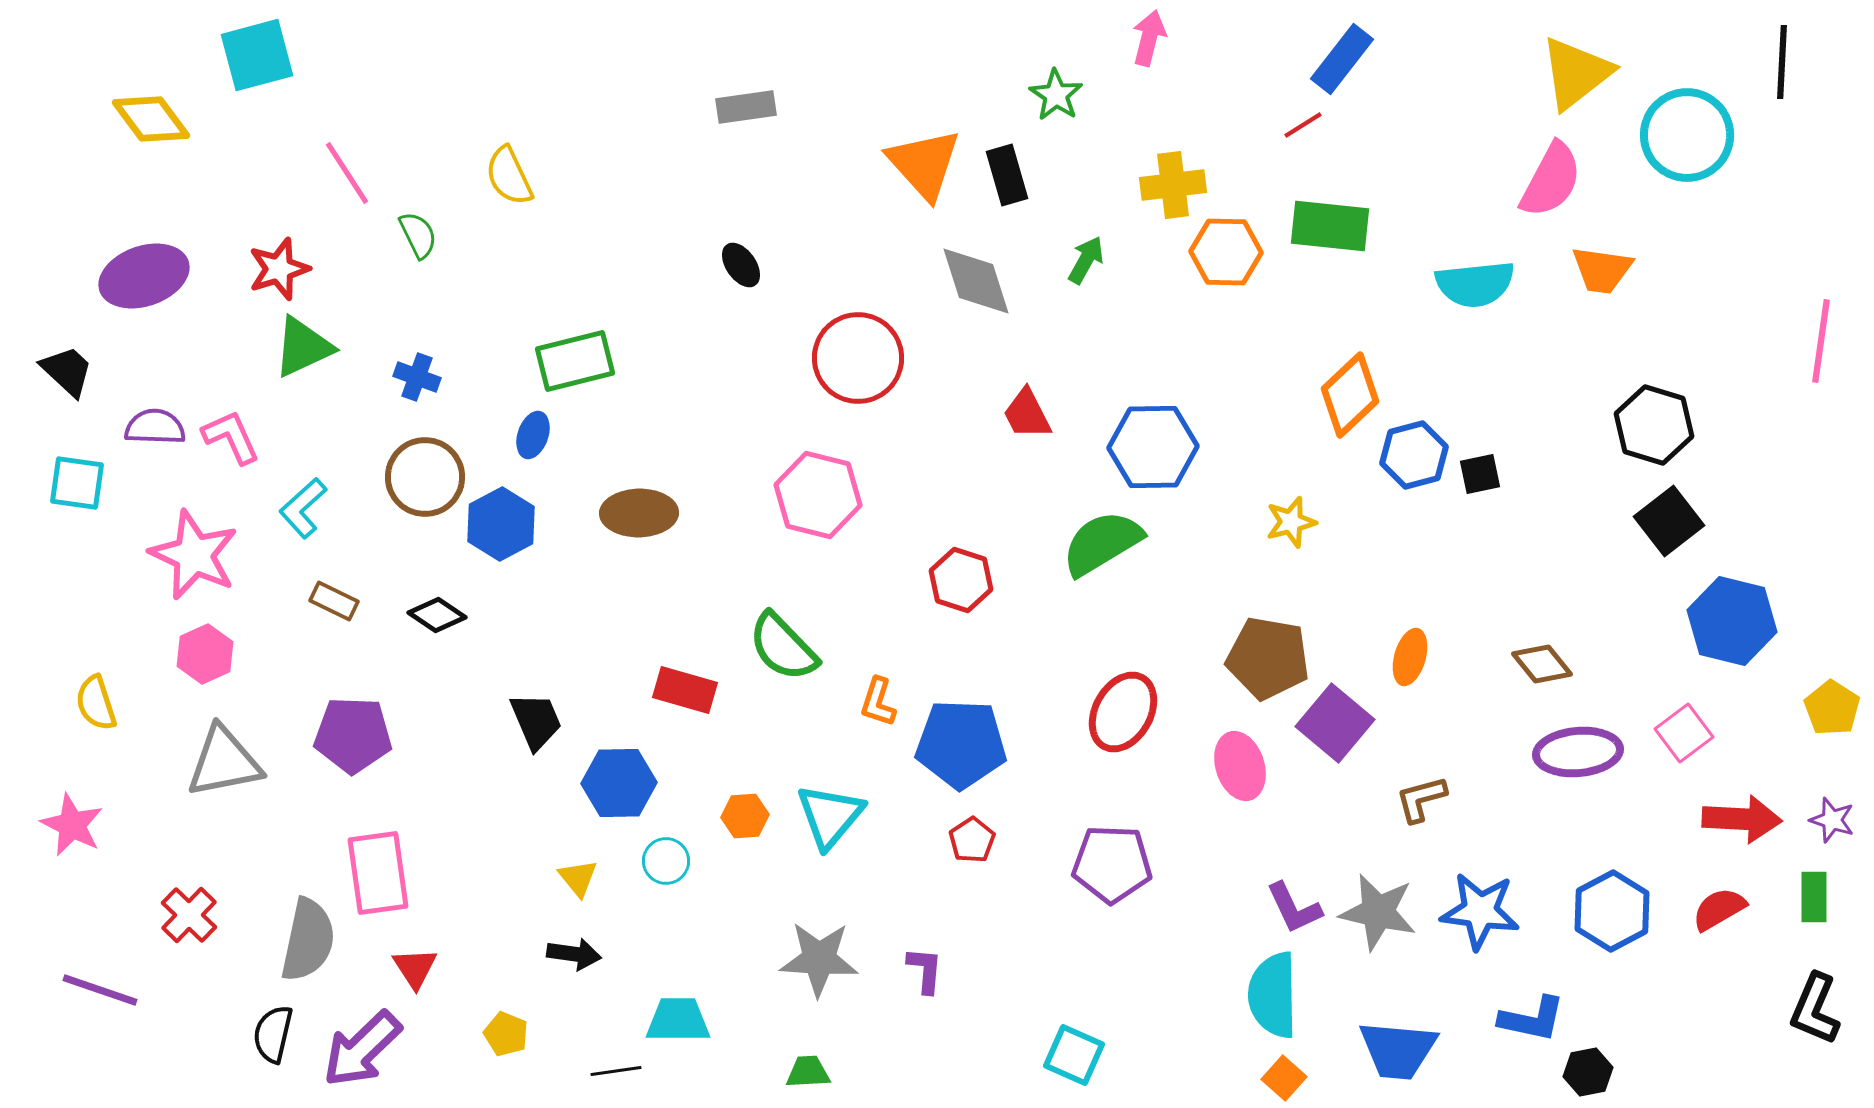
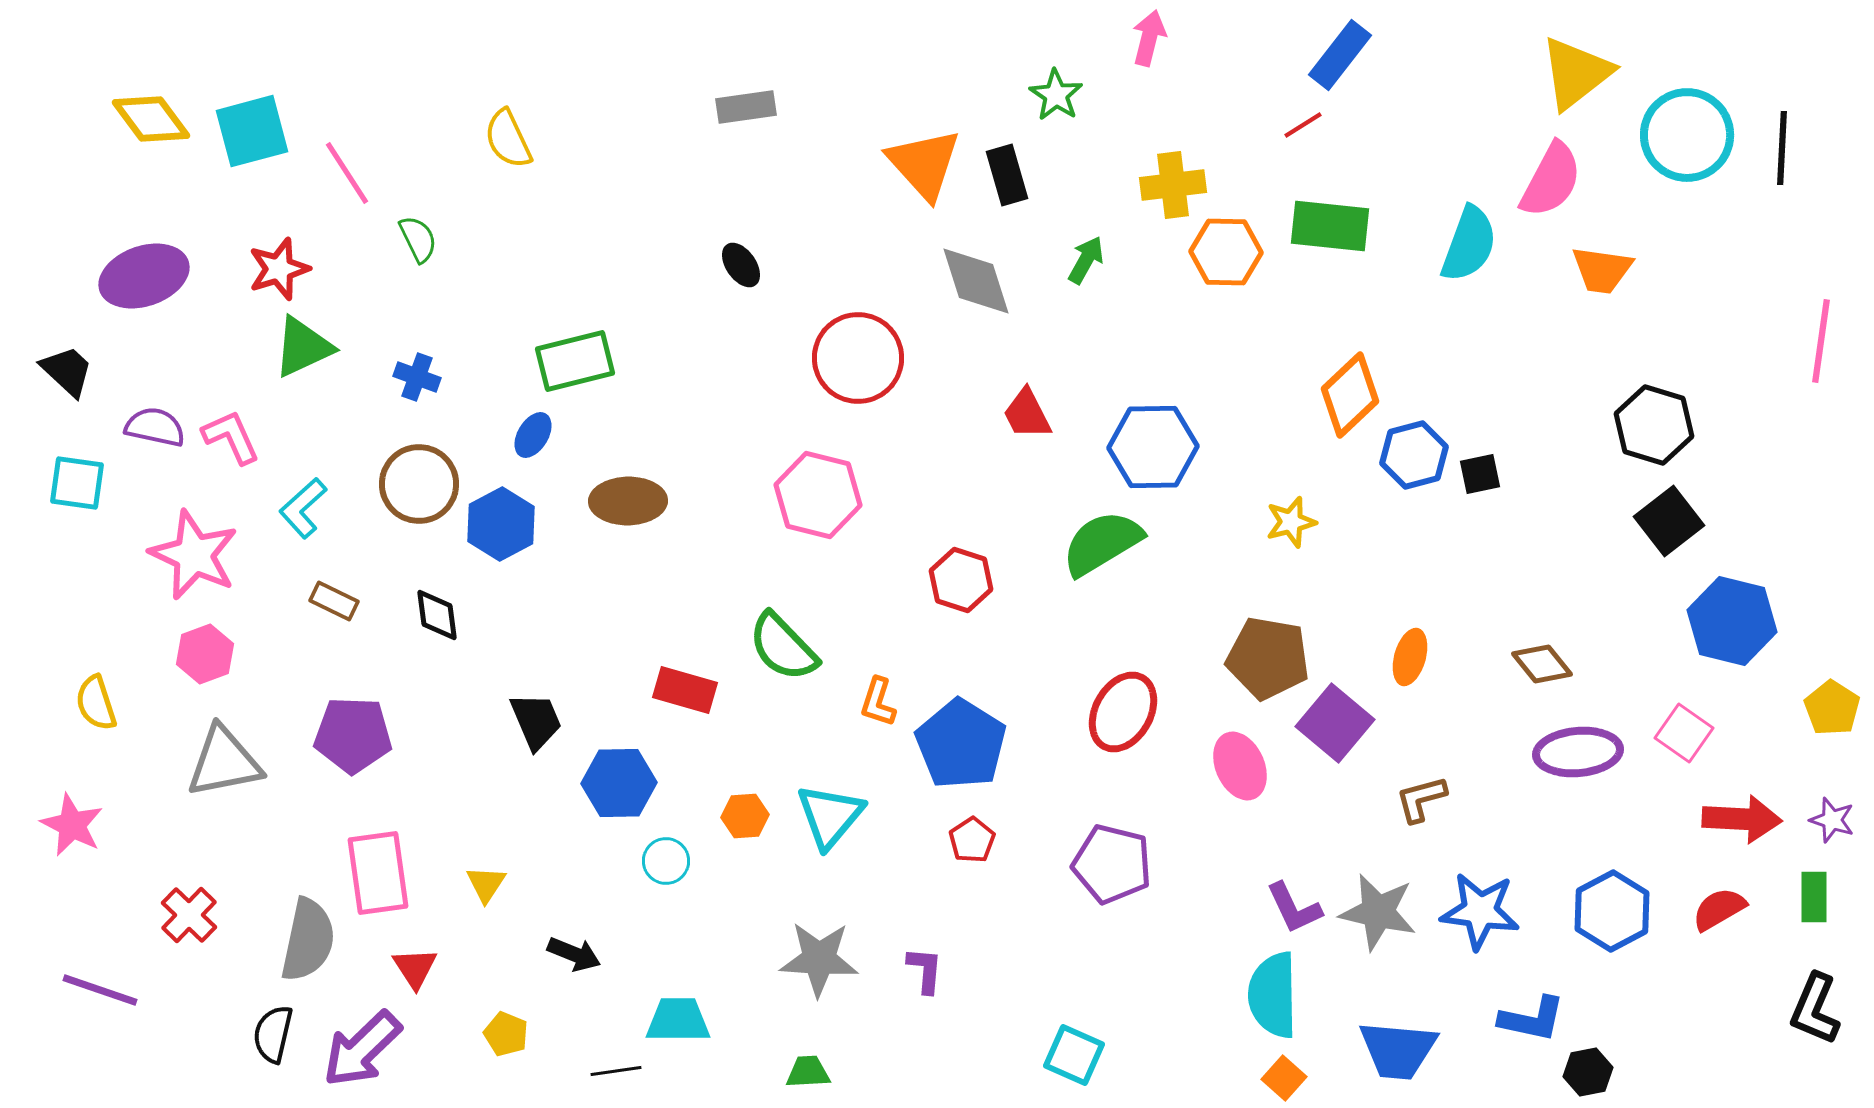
cyan square at (257, 55): moved 5 px left, 76 px down
blue rectangle at (1342, 59): moved 2 px left, 4 px up
black line at (1782, 62): moved 86 px down
yellow semicircle at (509, 176): moved 1 px left, 37 px up
green semicircle at (418, 235): moved 4 px down
cyan semicircle at (1475, 284): moved 6 px left, 40 px up; rotated 64 degrees counterclockwise
purple semicircle at (155, 427): rotated 10 degrees clockwise
blue ellipse at (533, 435): rotated 12 degrees clockwise
brown circle at (425, 477): moved 6 px left, 7 px down
brown ellipse at (639, 513): moved 11 px left, 12 px up
black diamond at (437, 615): rotated 48 degrees clockwise
pink hexagon at (205, 654): rotated 4 degrees clockwise
pink square at (1684, 733): rotated 18 degrees counterclockwise
blue pentagon at (961, 744): rotated 30 degrees clockwise
pink ellipse at (1240, 766): rotated 6 degrees counterclockwise
purple pentagon at (1112, 864): rotated 12 degrees clockwise
yellow triangle at (578, 878): moved 92 px left, 6 px down; rotated 12 degrees clockwise
black arrow at (574, 954): rotated 14 degrees clockwise
